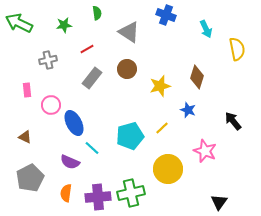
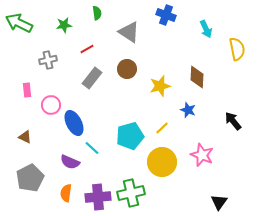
brown diamond: rotated 15 degrees counterclockwise
pink star: moved 3 px left, 4 px down
yellow circle: moved 6 px left, 7 px up
